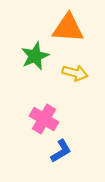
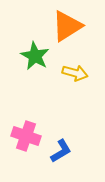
orange triangle: moved 1 px left, 2 px up; rotated 36 degrees counterclockwise
green star: rotated 20 degrees counterclockwise
pink cross: moved 18 px left, 17 px down; rotated 12 degrees counterclockwise
